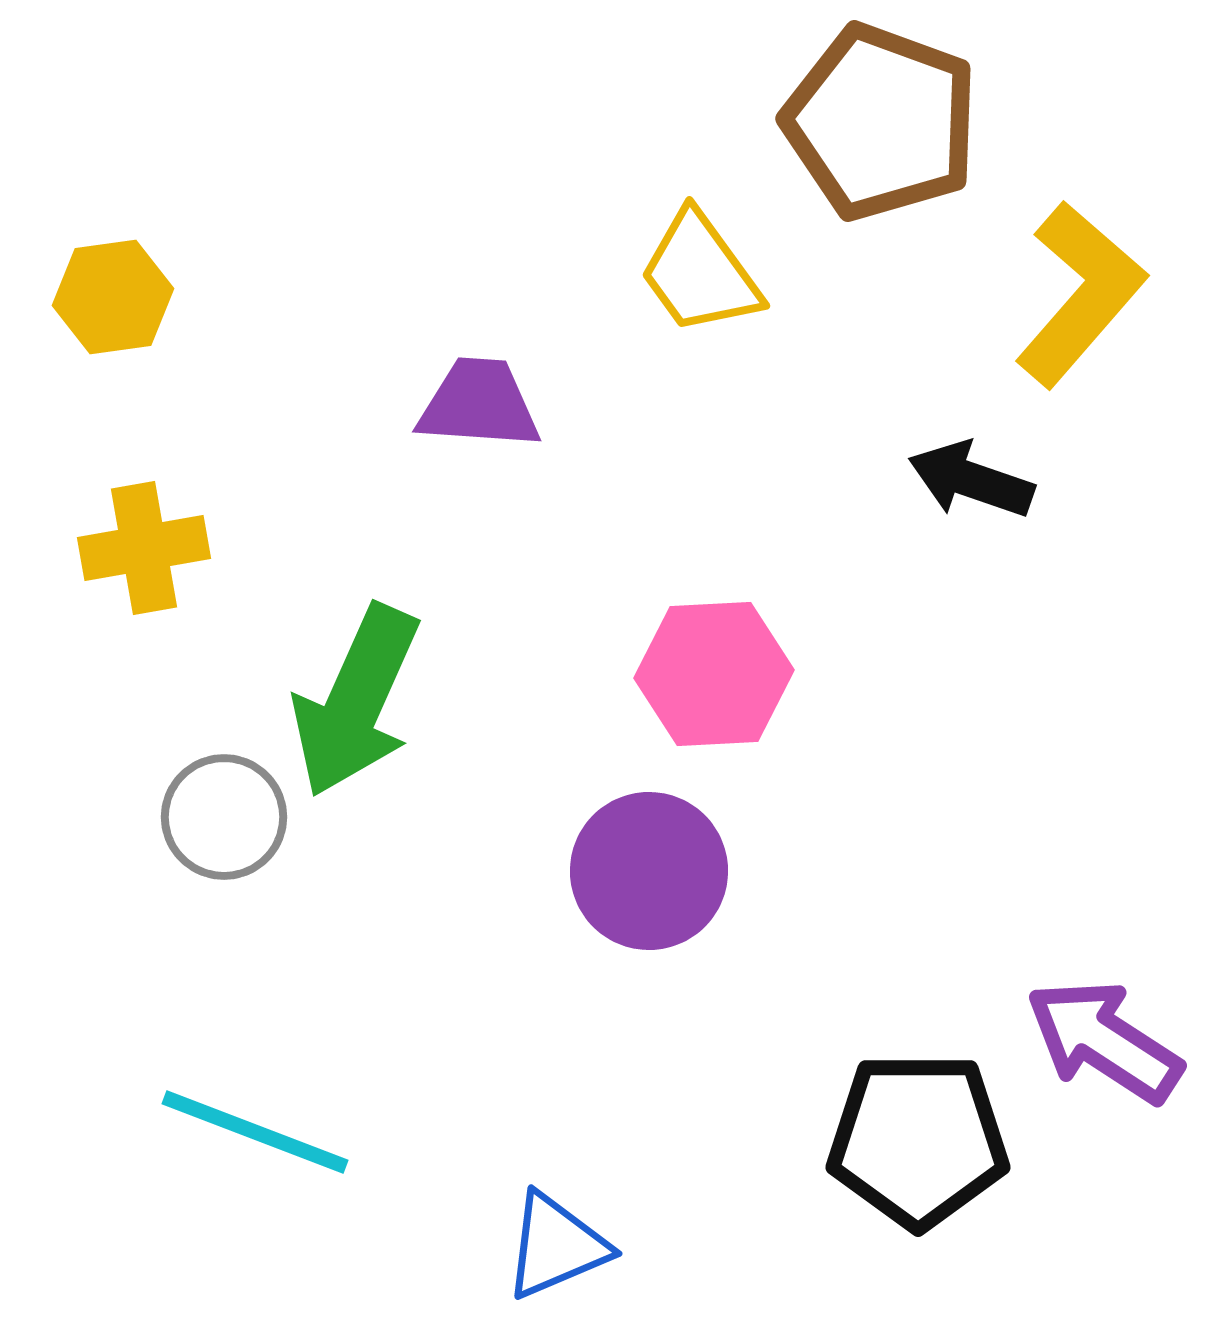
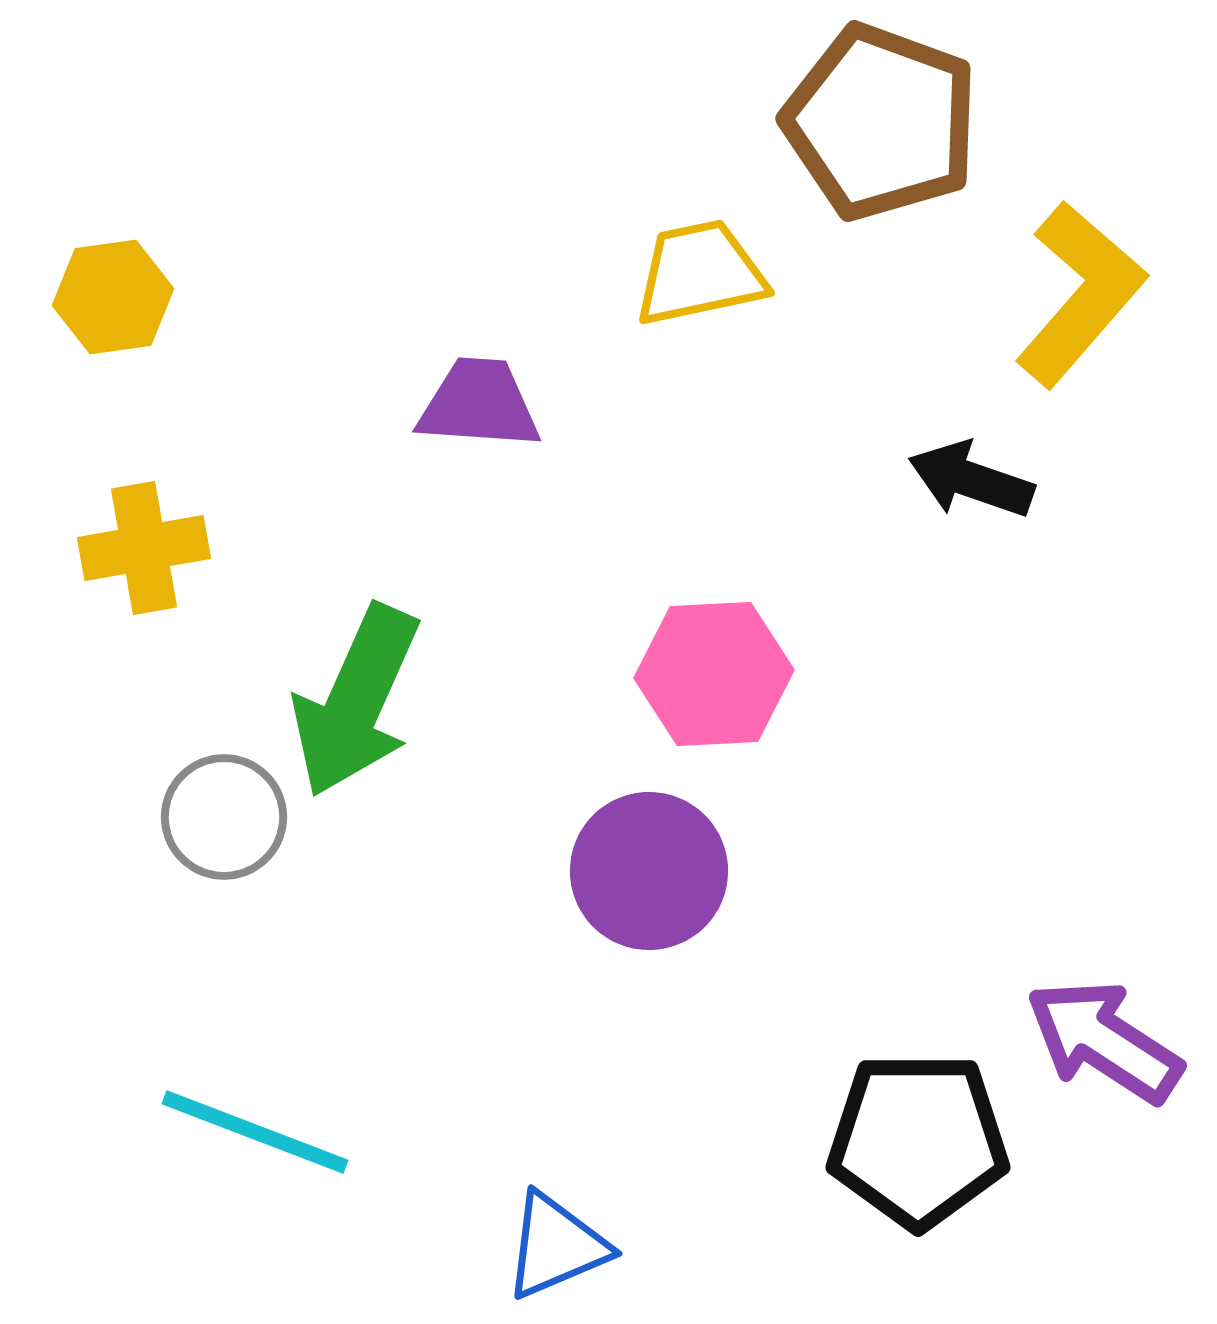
yellow trapezoid: rotated 114 degrees clockwise
